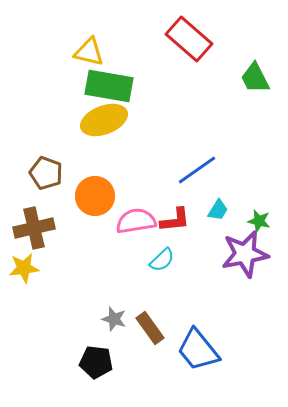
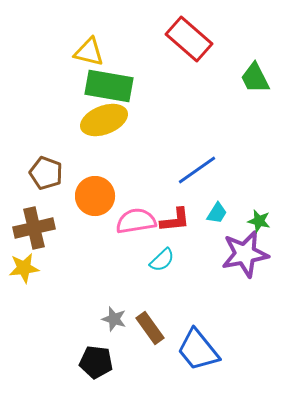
cyan trapezoid: moved 1 px left, 3 px down
